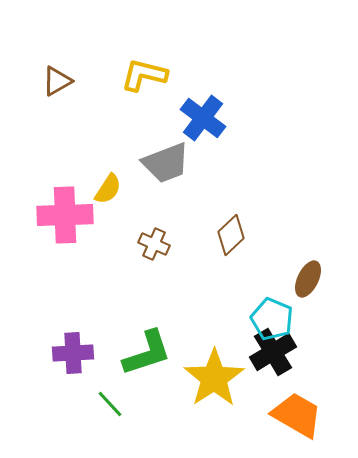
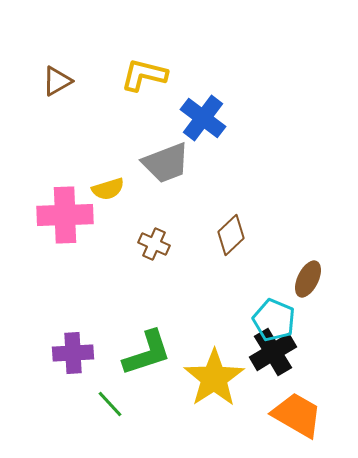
yellow semicircle: rotated 40 degrees clockwise
cyan pentagon: moved 2 px right, 1 px down
